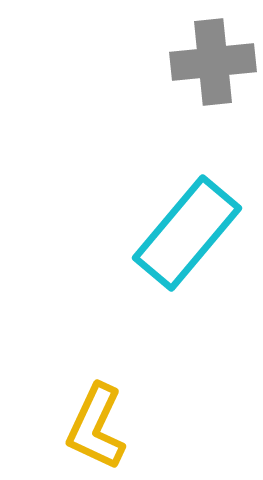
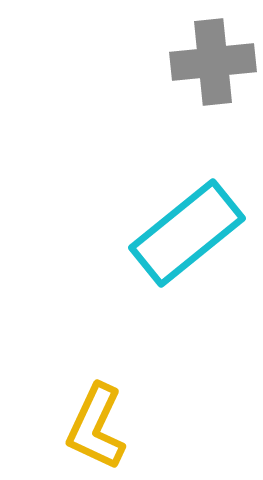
cyan rectangle: rotated 11 degrees clockwise
